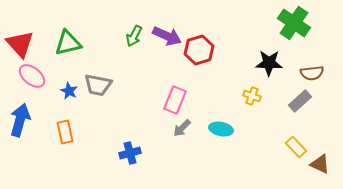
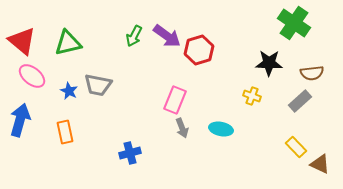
purple arrow: rotated 12 degrees clockwise
red triangle: moved 2 px right, 3 px up; rotated 8 degrees counterclockwise
gray arrow: rotated 66 degrees counterclockwise
